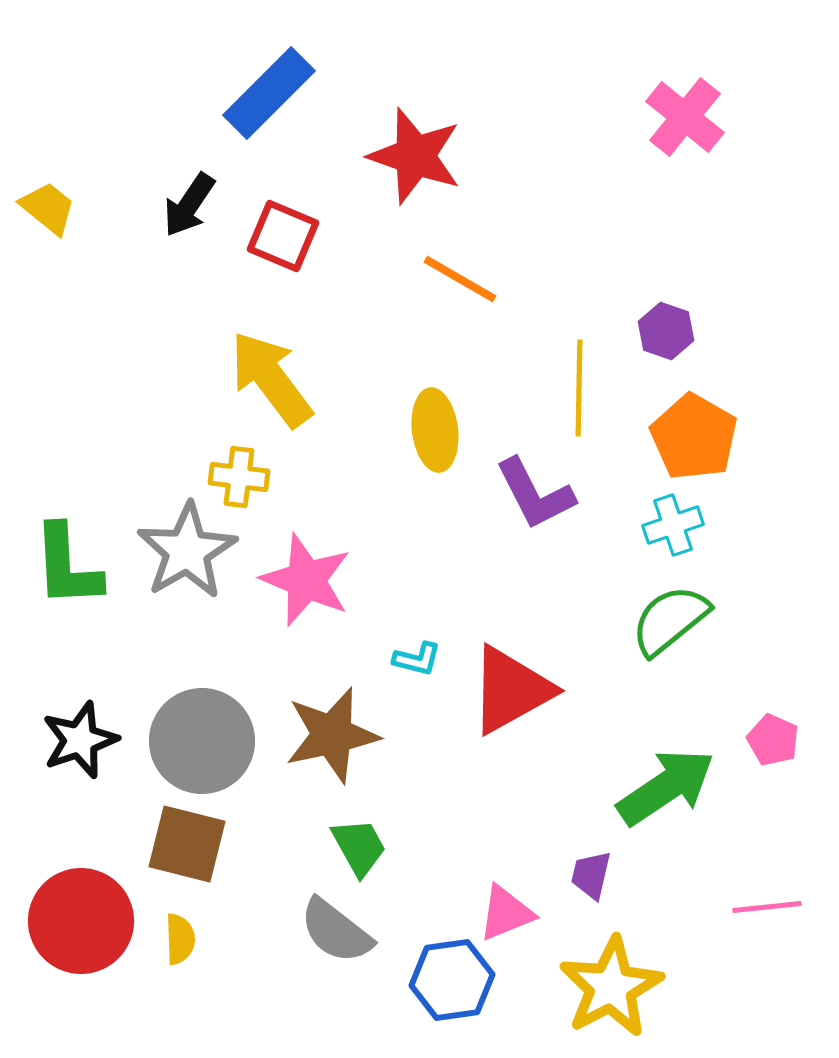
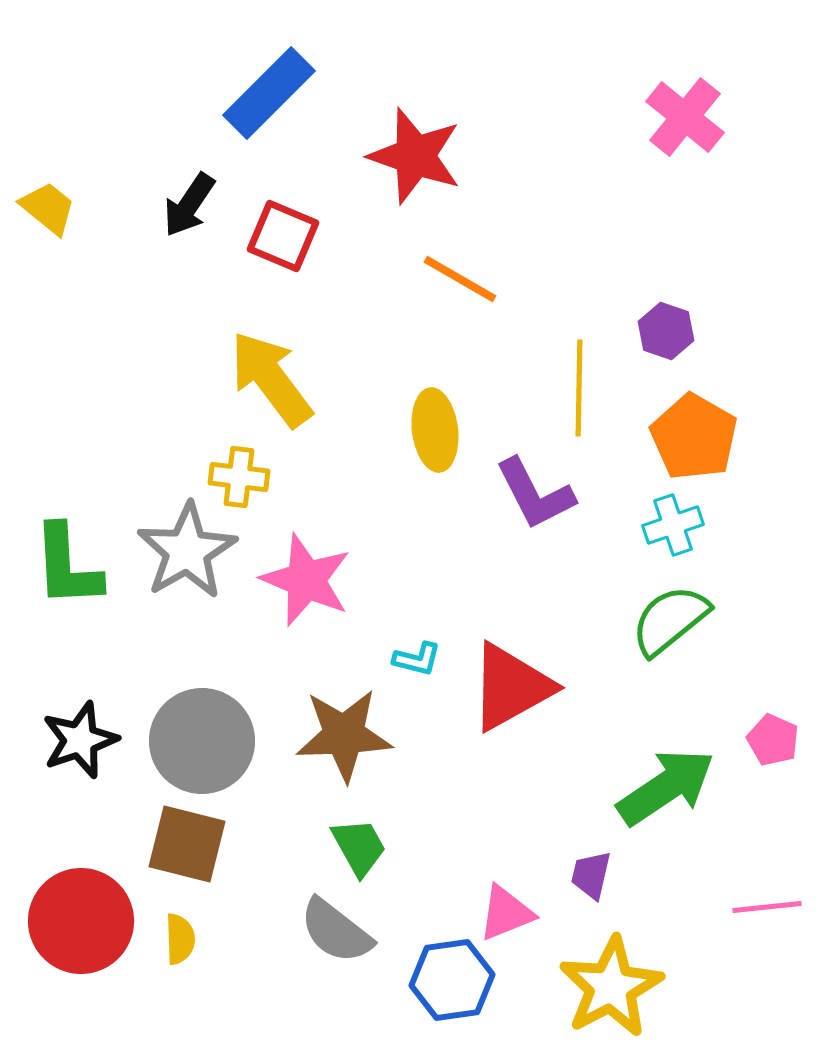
red triangle: moved 3 px up
brown star: moved 12 px right; rotated 10 degrees clockwise
